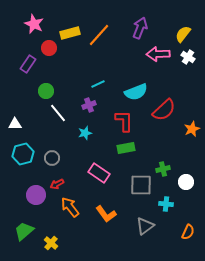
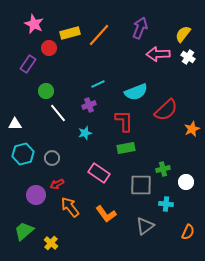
red semicircle: moved 2 px right
